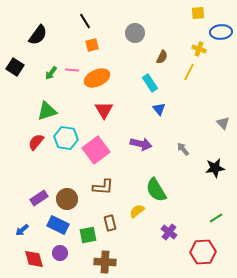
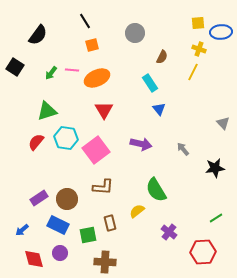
yellow square: moved 10 px down
yellow line: moved 4 px right
